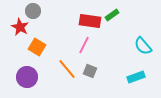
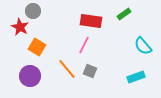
green rectangle: moved 12 px right, 1 px up
red rectangle: moved 1 px right
purple circle: moved 3 px right, 1 px up
